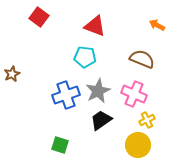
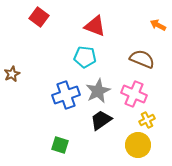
orange arrow: moved 1 px right
